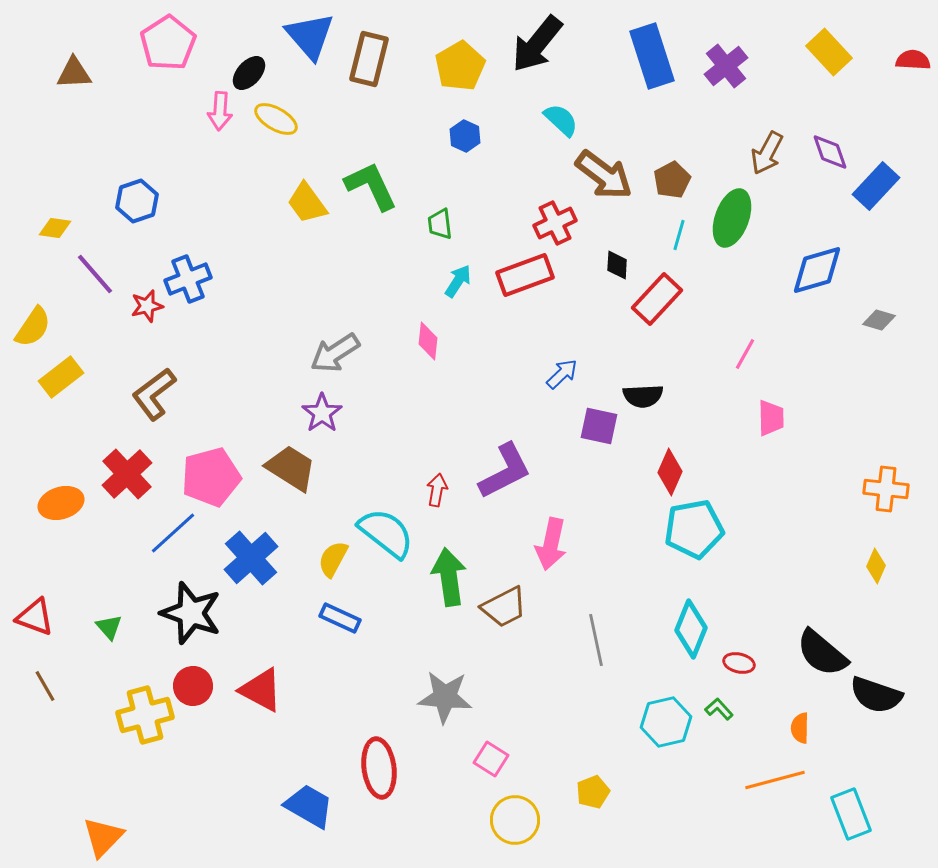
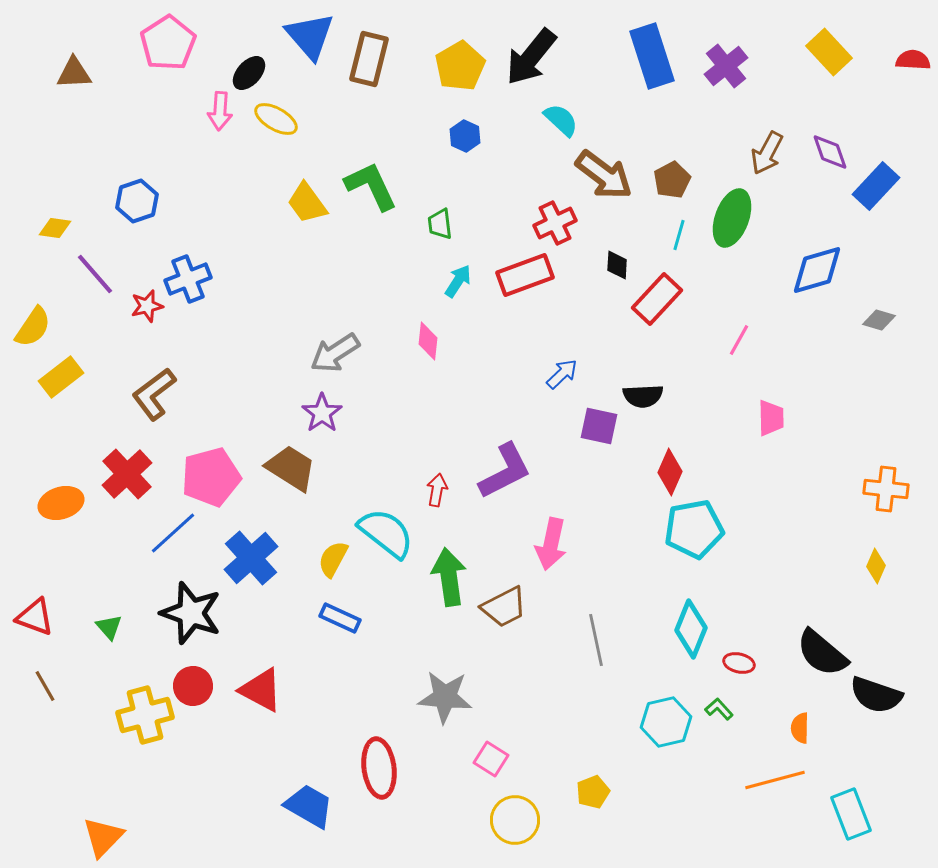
black arrow at (537, 44): moved 6 px left, 13 px down
pink line at (745, 354): moved 6 px left, 14 px up
